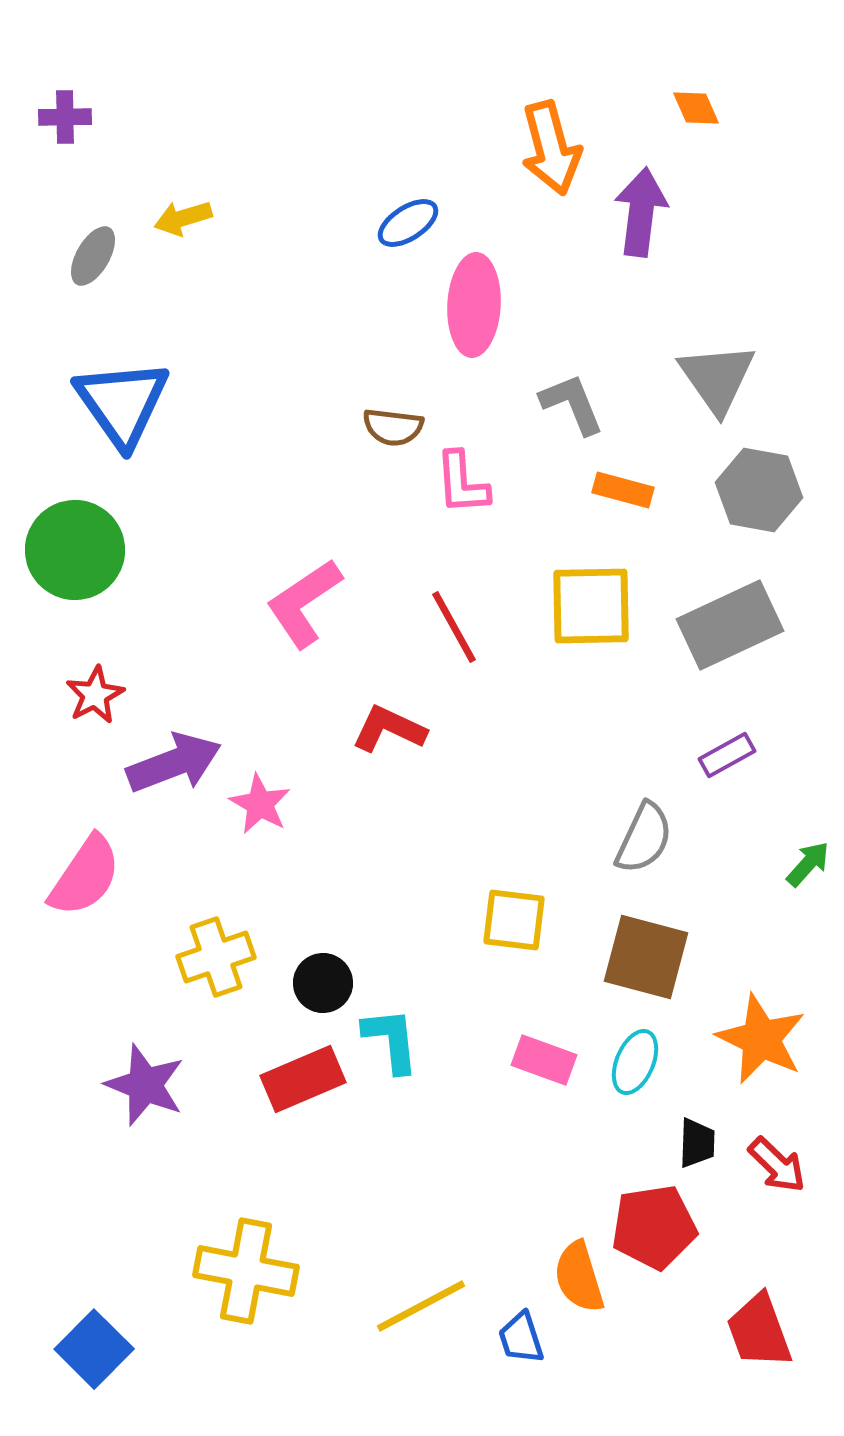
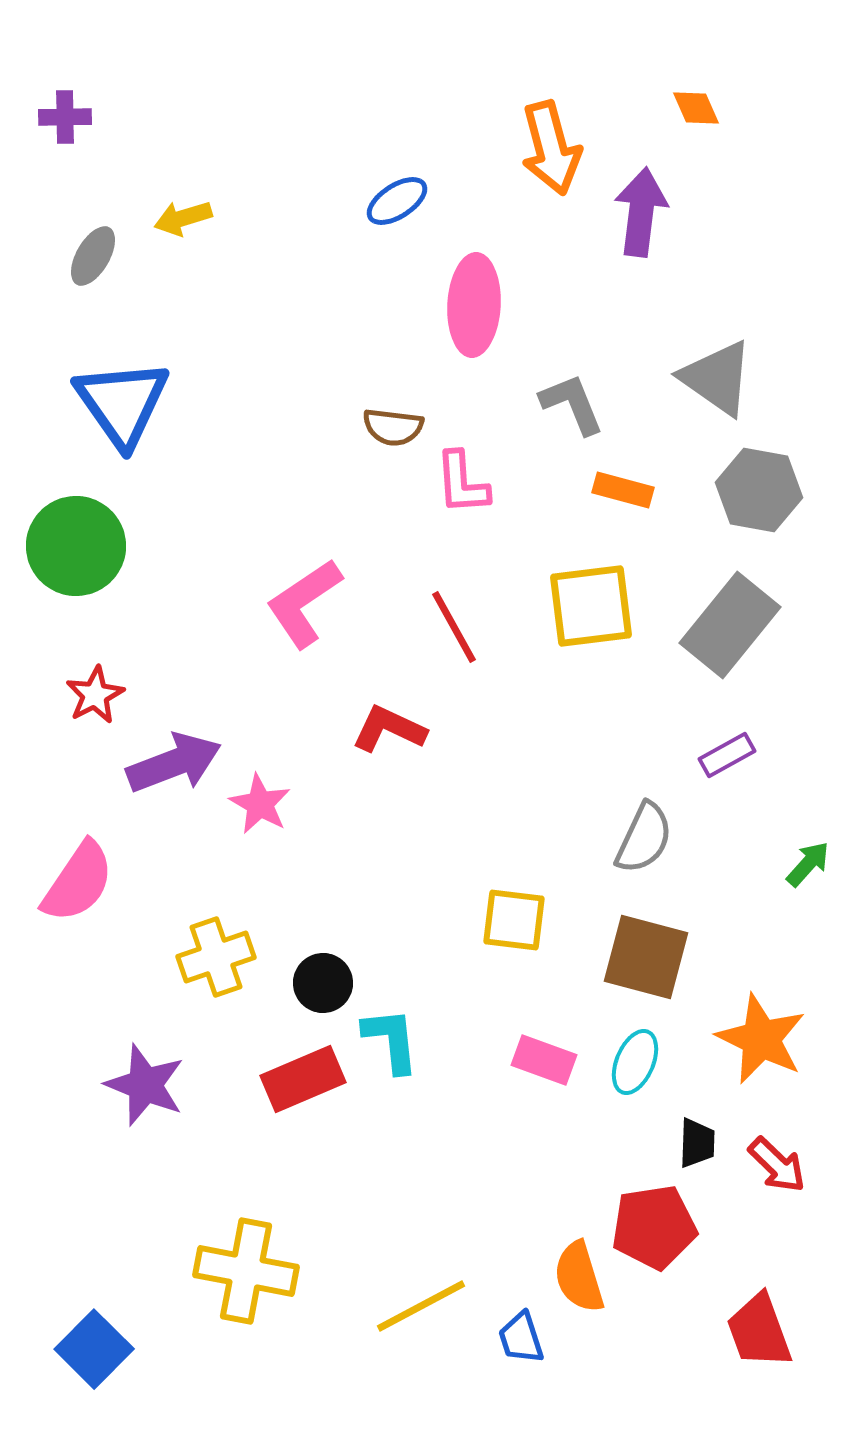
blue ellipse at (408, 223): moved 11 px left, 22 px up
gray triangle at (717, 378): rotated 20 degrees counterclockwise
green circle at (75, 550): moved 1 px right, 4 px up
yellow square at (591, 606): rotated 6 degrees counterclockwise
gray rectangle at (730, 625): rotated 26 degrees counterclockwise
pink semicircle at (85, 876): moved 7 px left, 6 px down
